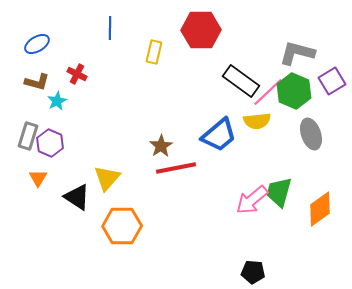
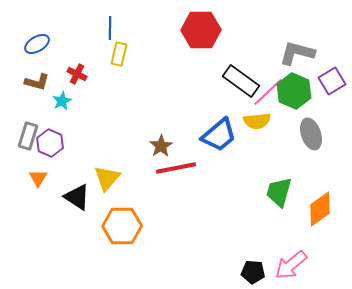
yellow rectangle: moved 35 px left, 2 px down
cyan star: moved 5 px right
pink arrow: moved 39 px right, 65 px down
